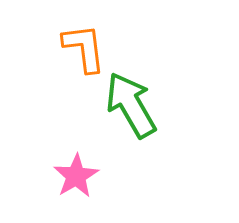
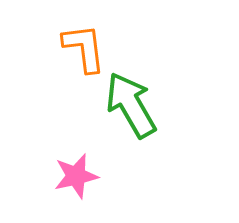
pink star: rotated 18 degrees clockwise
